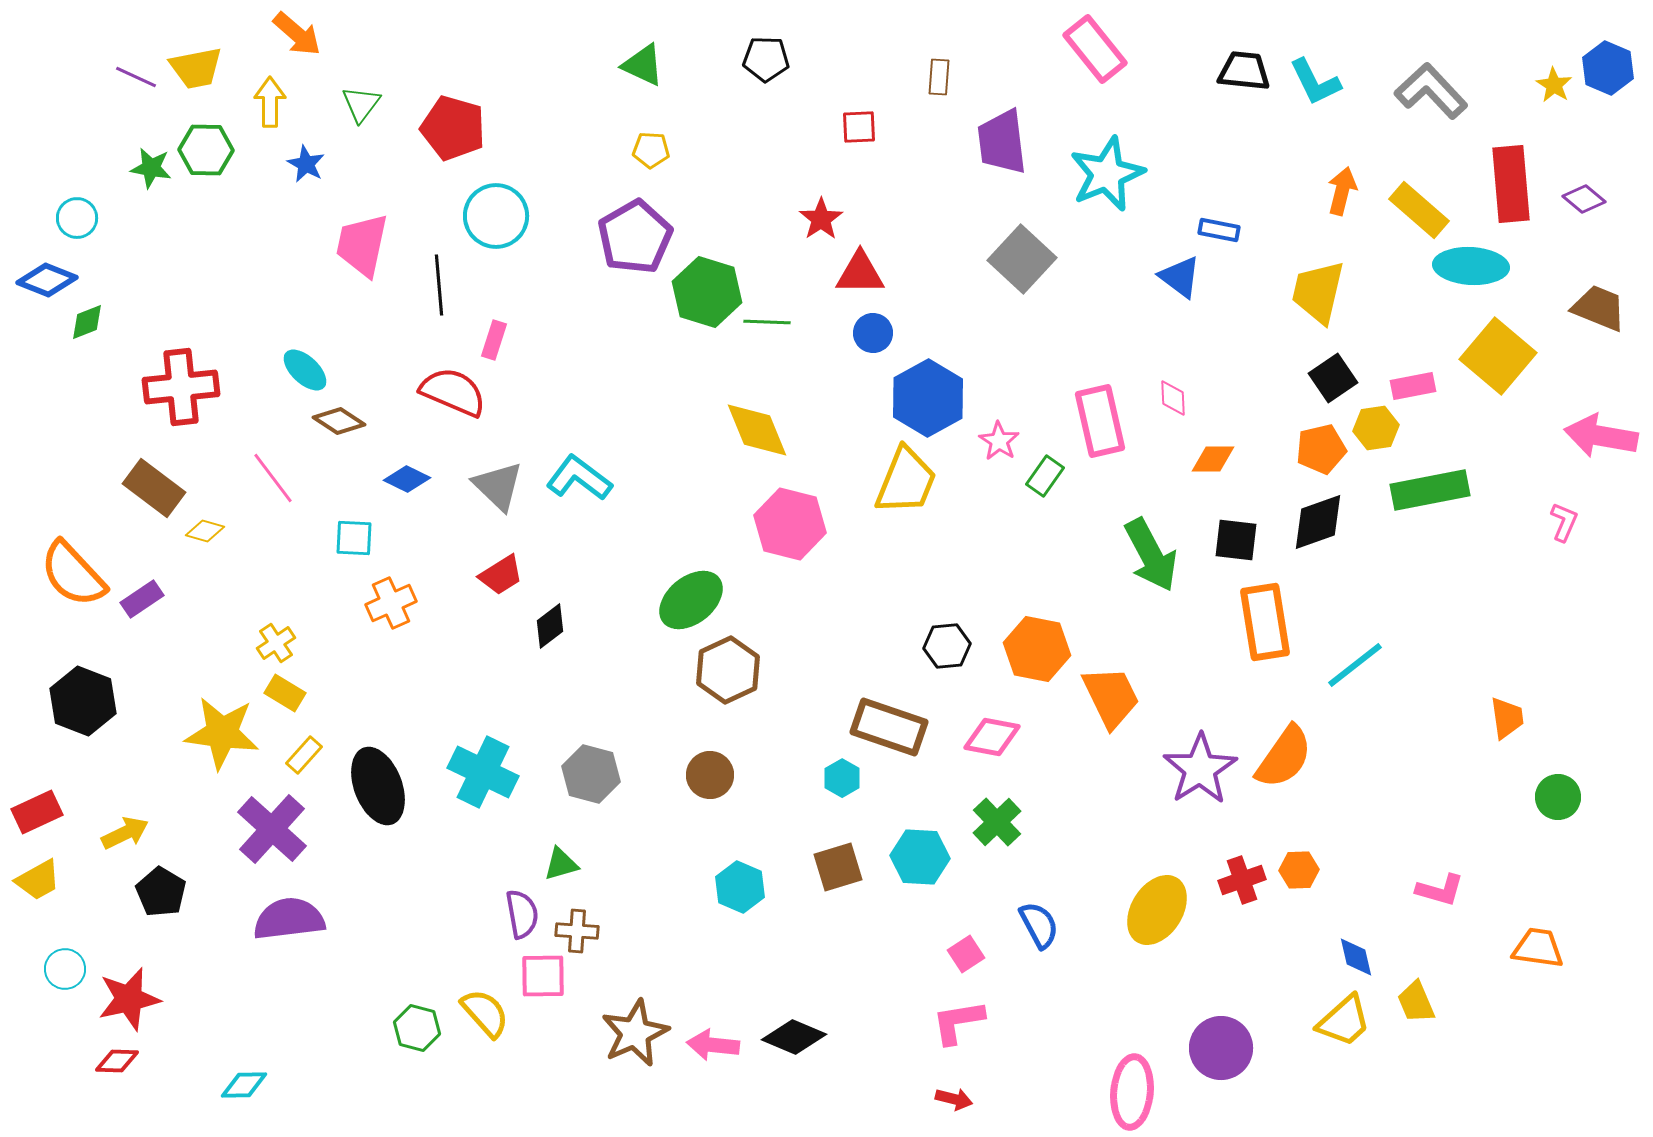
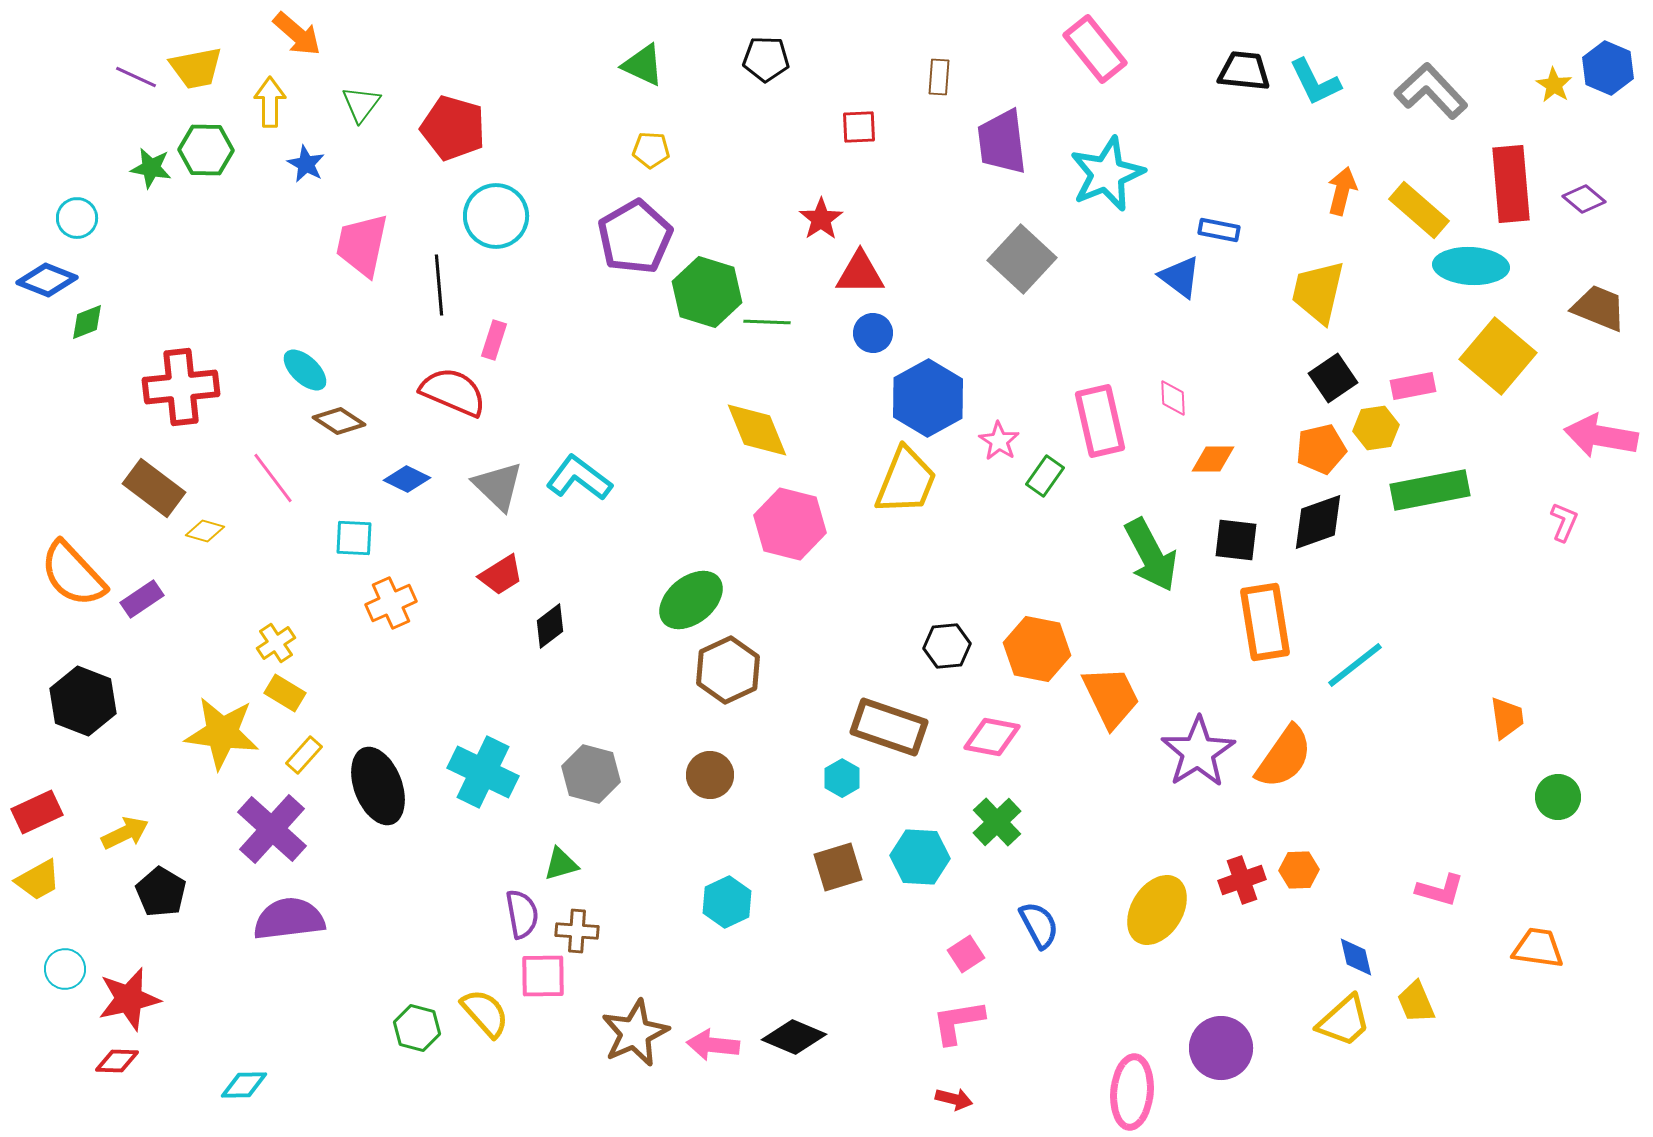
purple star at (1200, 769): moved 2 px left, 17 px up
cyan hexagon at (740, 887): moved 13 px left, 15 px down; rotated 12 degrees clockwise
